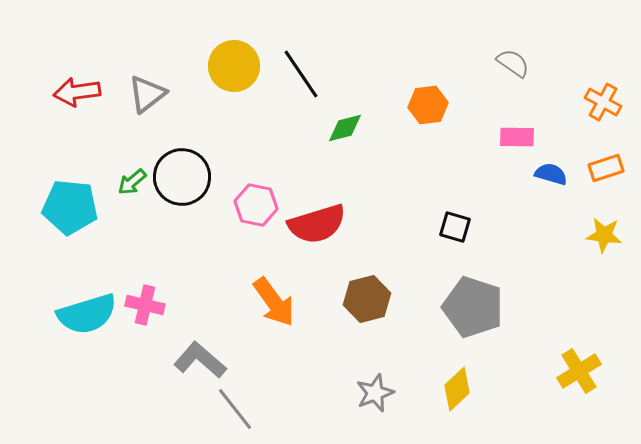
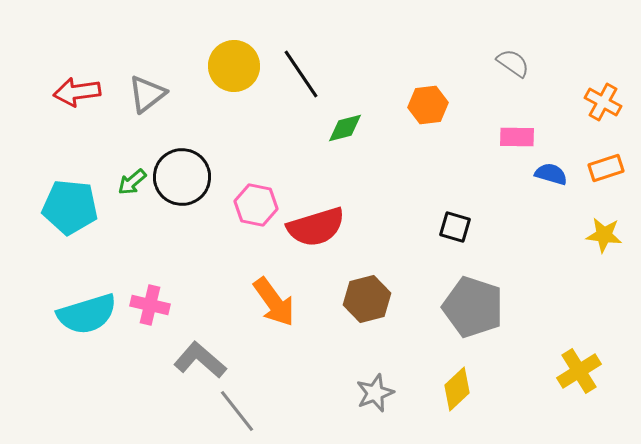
red semicircle: moved 1 px left, 3 px down
pink cross: moved 5 px right
gray line: moved 2 px right, 2 px down
